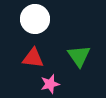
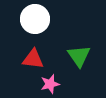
red triangle: moved 1 px down
